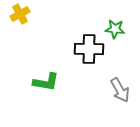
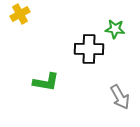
gray arrow: moved 7 px down
